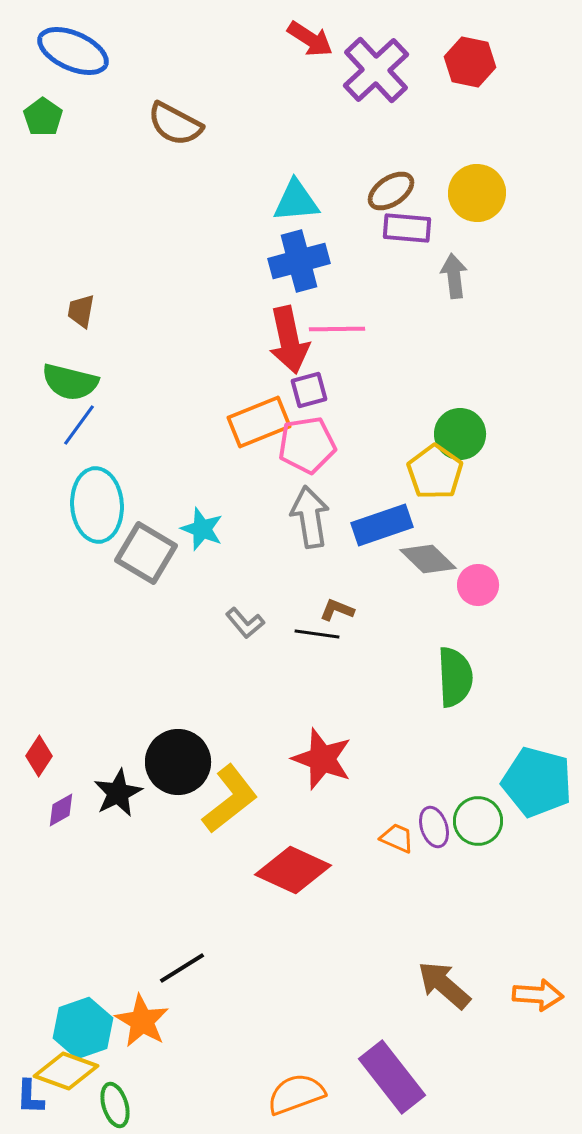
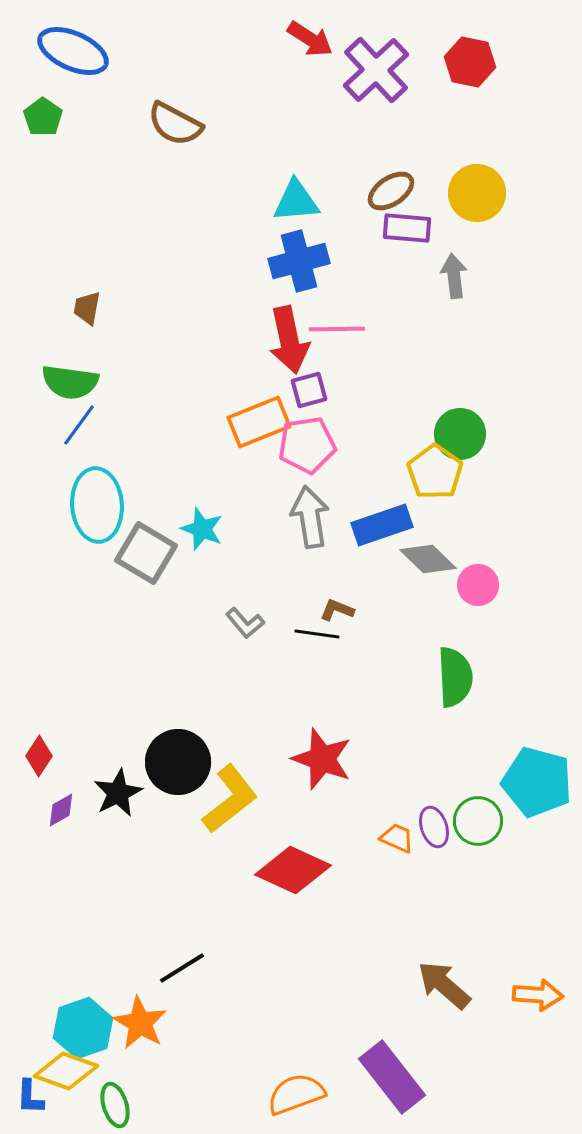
brown trapezoid at (81, 311): moved 6 px right, 3 px up
green semicircle at (70, 382): rotated 6 degrees counterclockwise
orange star at (142, 1021): moved 2 px left, 2 px down
